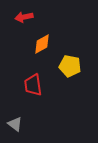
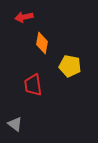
orange diamond: moved 1 px up; rotated 50 degrees counterclockwise
